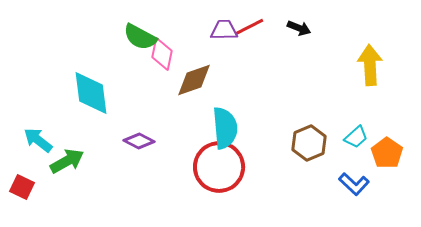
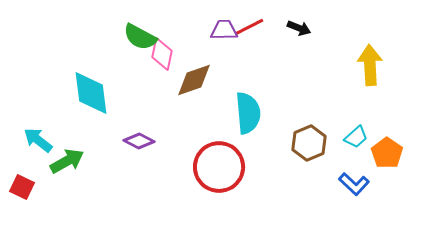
cyan semicircle: moved 23 px right, 15 px up
